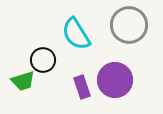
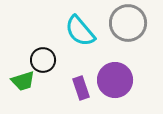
gray circle: moved 1 px left, 2 px up
cyan semicircle: moved 4 px right, 3 px up; rotated 8 degrees counterclockwise
purple rectangle: moved 1 px left, 1 px down
